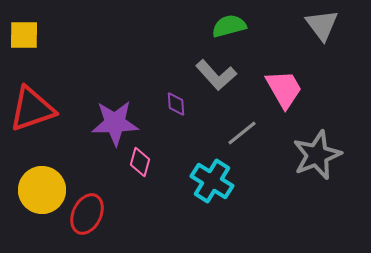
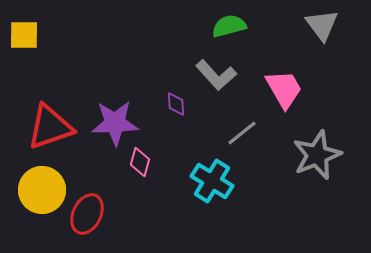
red triangle: moved 18 px right, 18 px down
